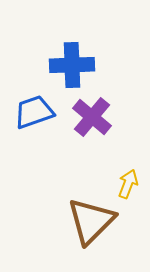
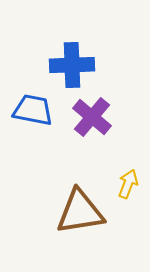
blue trapezoid: moved 1 px left, 2 px up; rotated 30 degrees clockwise
brown triangle: moved 11 px left, 9 px up; rotated 36 degrees clockwise
